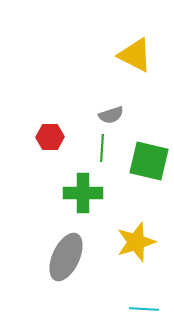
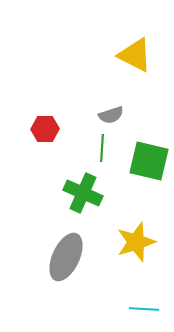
red hexagon: moved 5 px left, 8 px up
green cross: rotated 24 degrees clockwise
